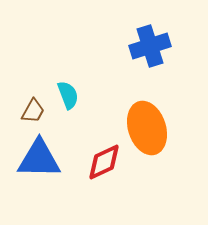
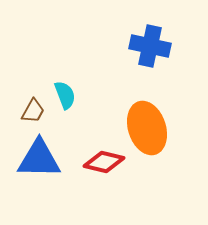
blue cross: rotated 30 degrees clockwise
cyan semicircle: moved 3 px left
red diamond: rotated 39 degrees clockwise
